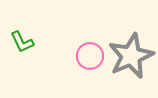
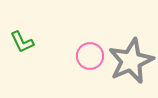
gray star: moved 5 px down
